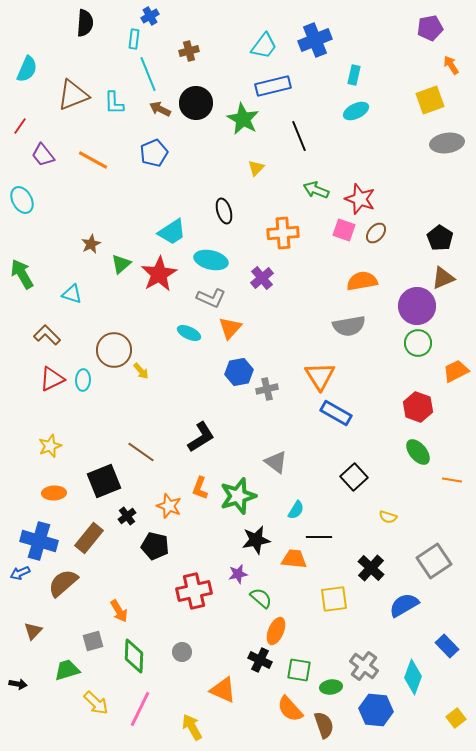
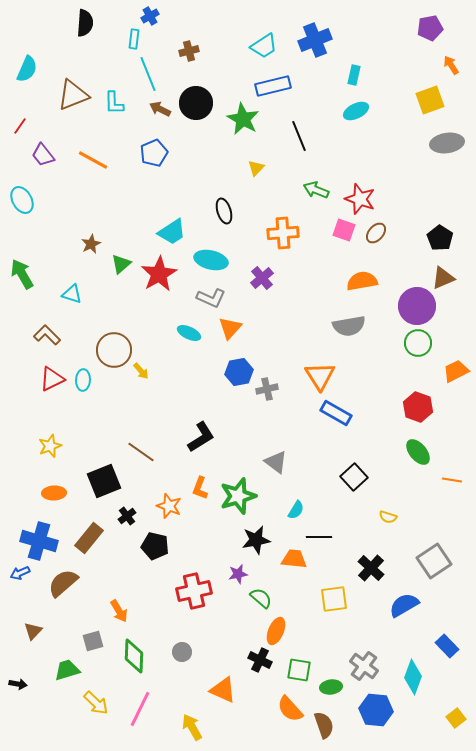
cyan trapezoid at (264, 46): rotated 20 degrees clockwise
